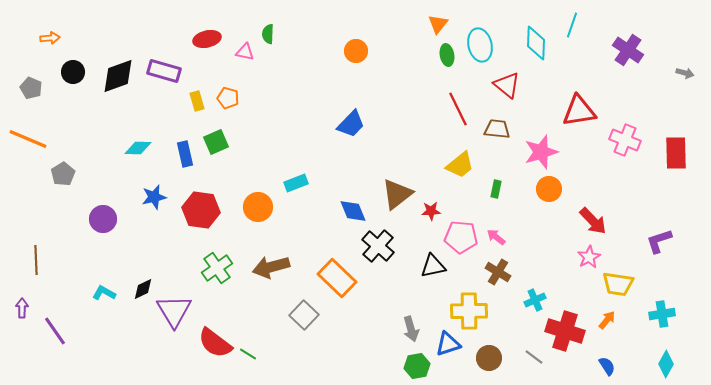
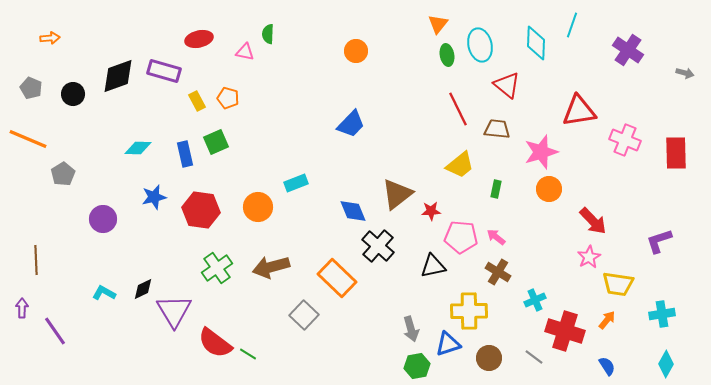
red ellipse at (207, 39): moved 8 px left
black circle at (73, 72): moved 22 px down
yellow rectangle at (197, 101): rotated 12 degrees counterclockwise
